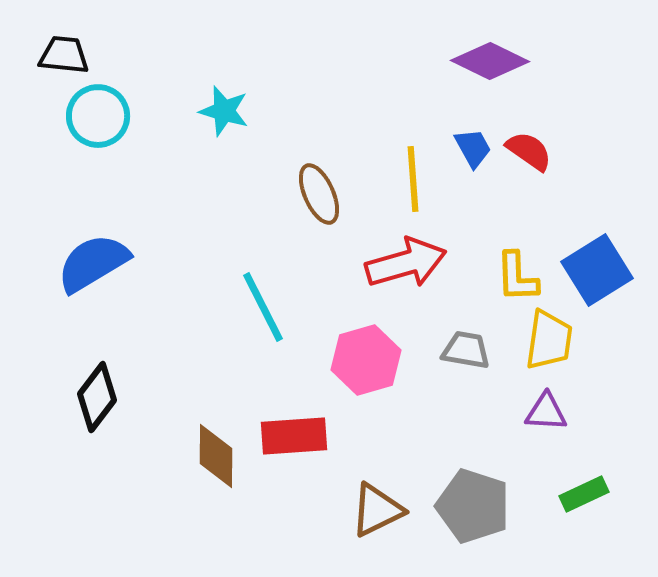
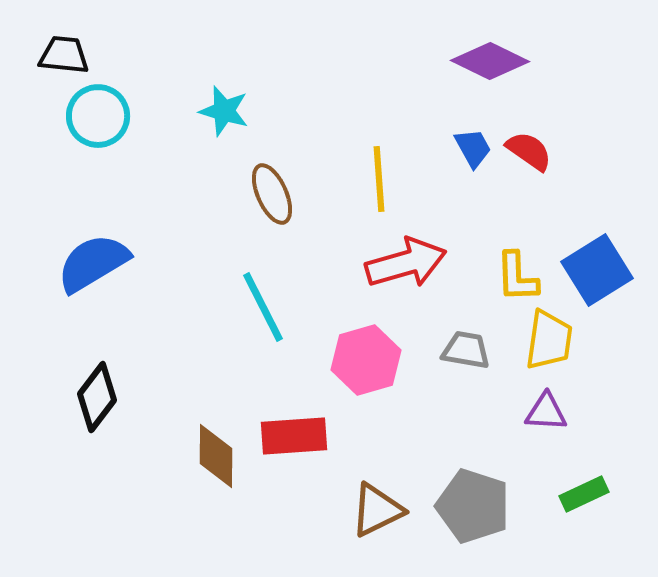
yellow line: moved 34 px left
brown ellipse: moved 47 px left
